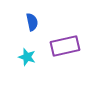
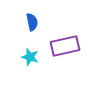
cyan star: moved 3 px right
